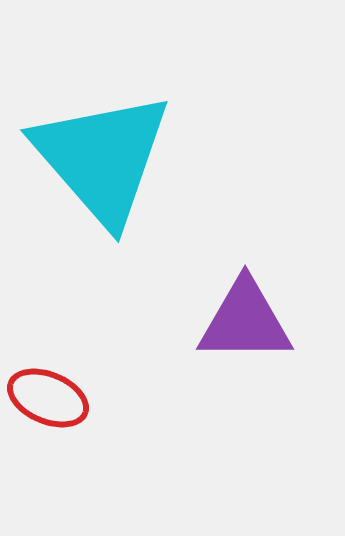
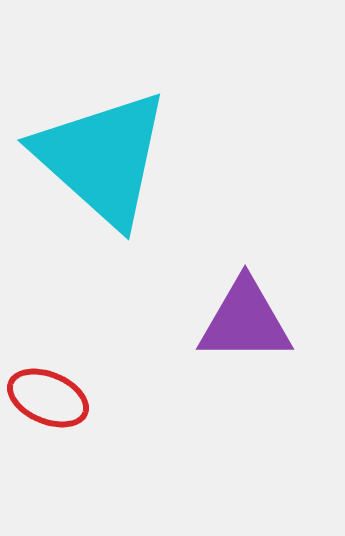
cyan triangle: rotated 7 degrees counterclockwise
